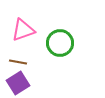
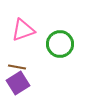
green circle: moved 1 px down
brown line: moved 1 px left, 5 px down
